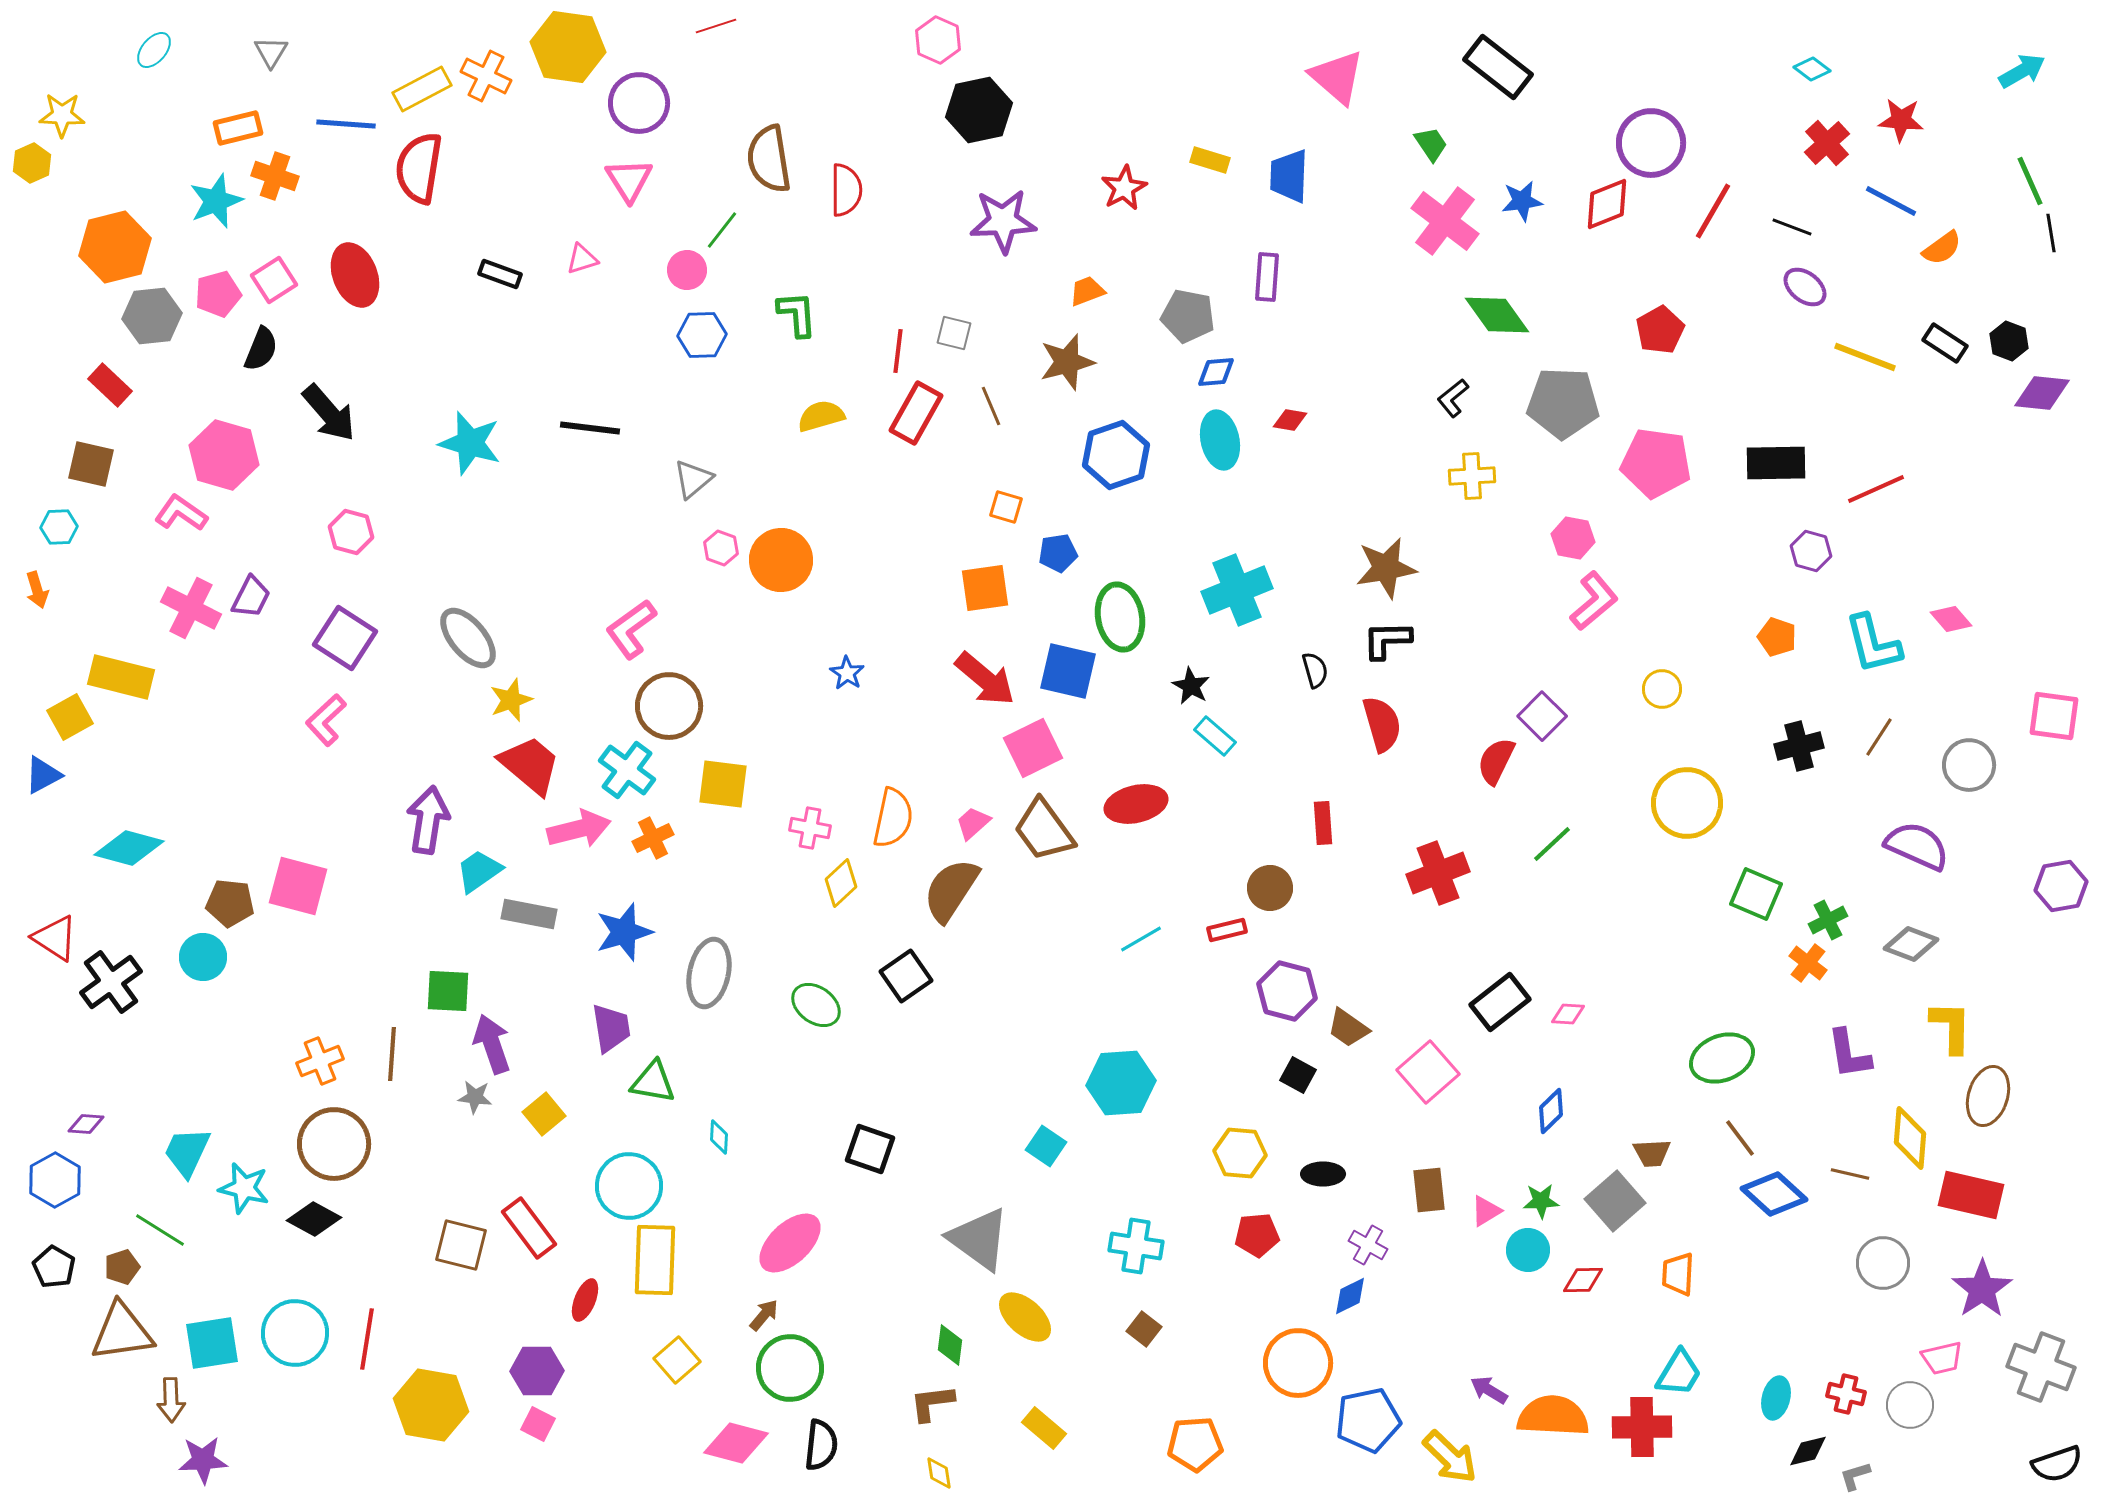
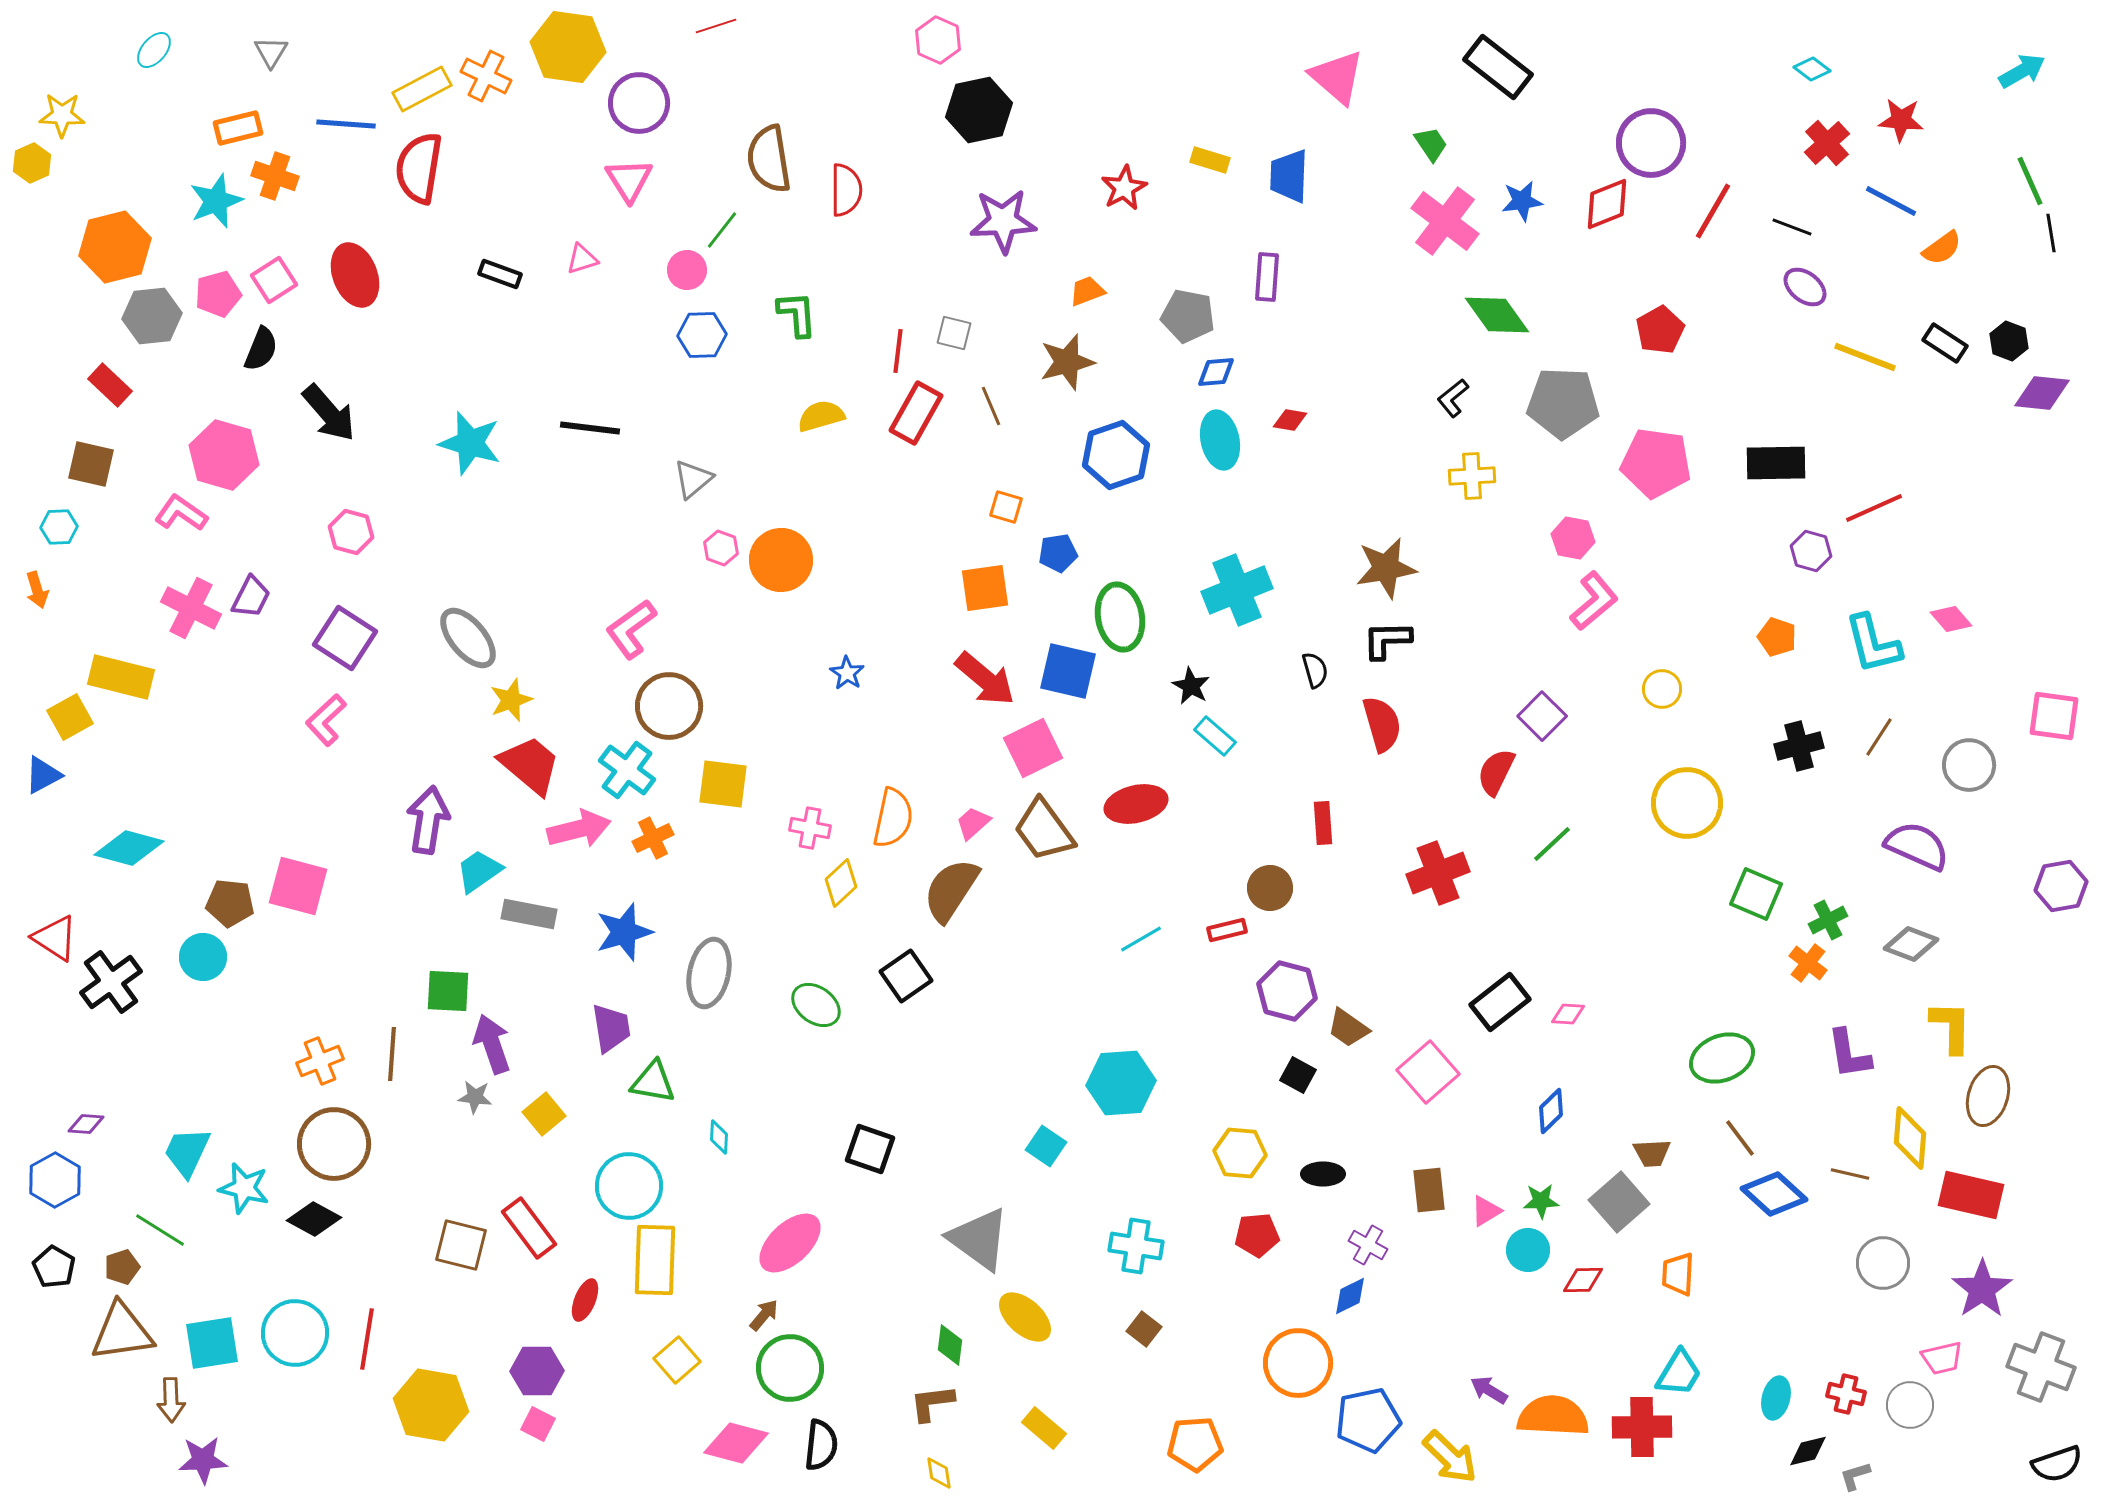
red line at (1876, 489): moved 2 px left, 19 px down
red semicircle at (1496, 761): moved 11 px down
gray square at (1615, 1201): moved 4 px right, 1 px down
